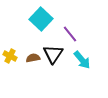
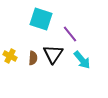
cyan square: rotated 25 degrees counterclockwise
brown semicircle: rotated 104 degrees clockwise
